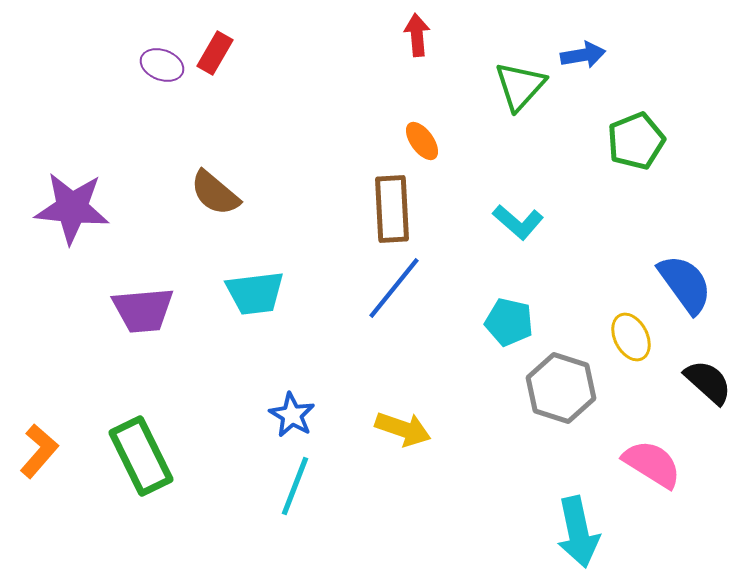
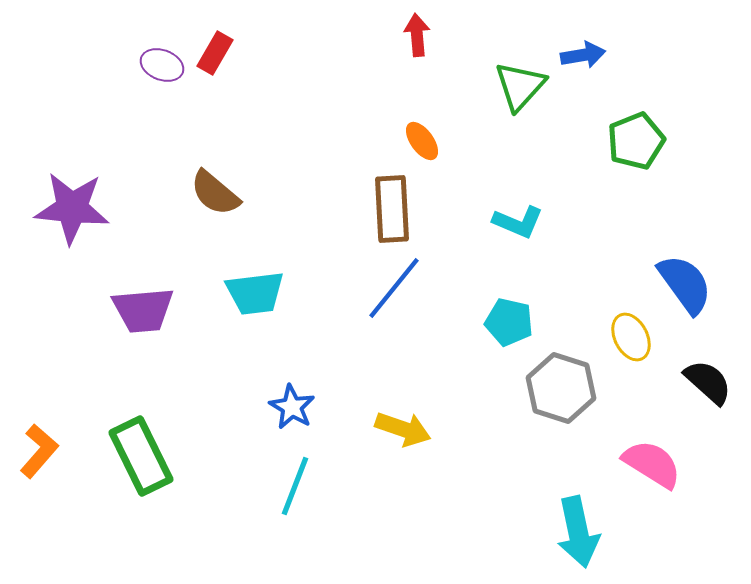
cyan L-shape: rotated 18 degrees counterclockwise
blue star: moved 8 px up
